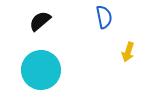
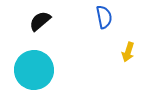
cyan circle: moved 7 px left
